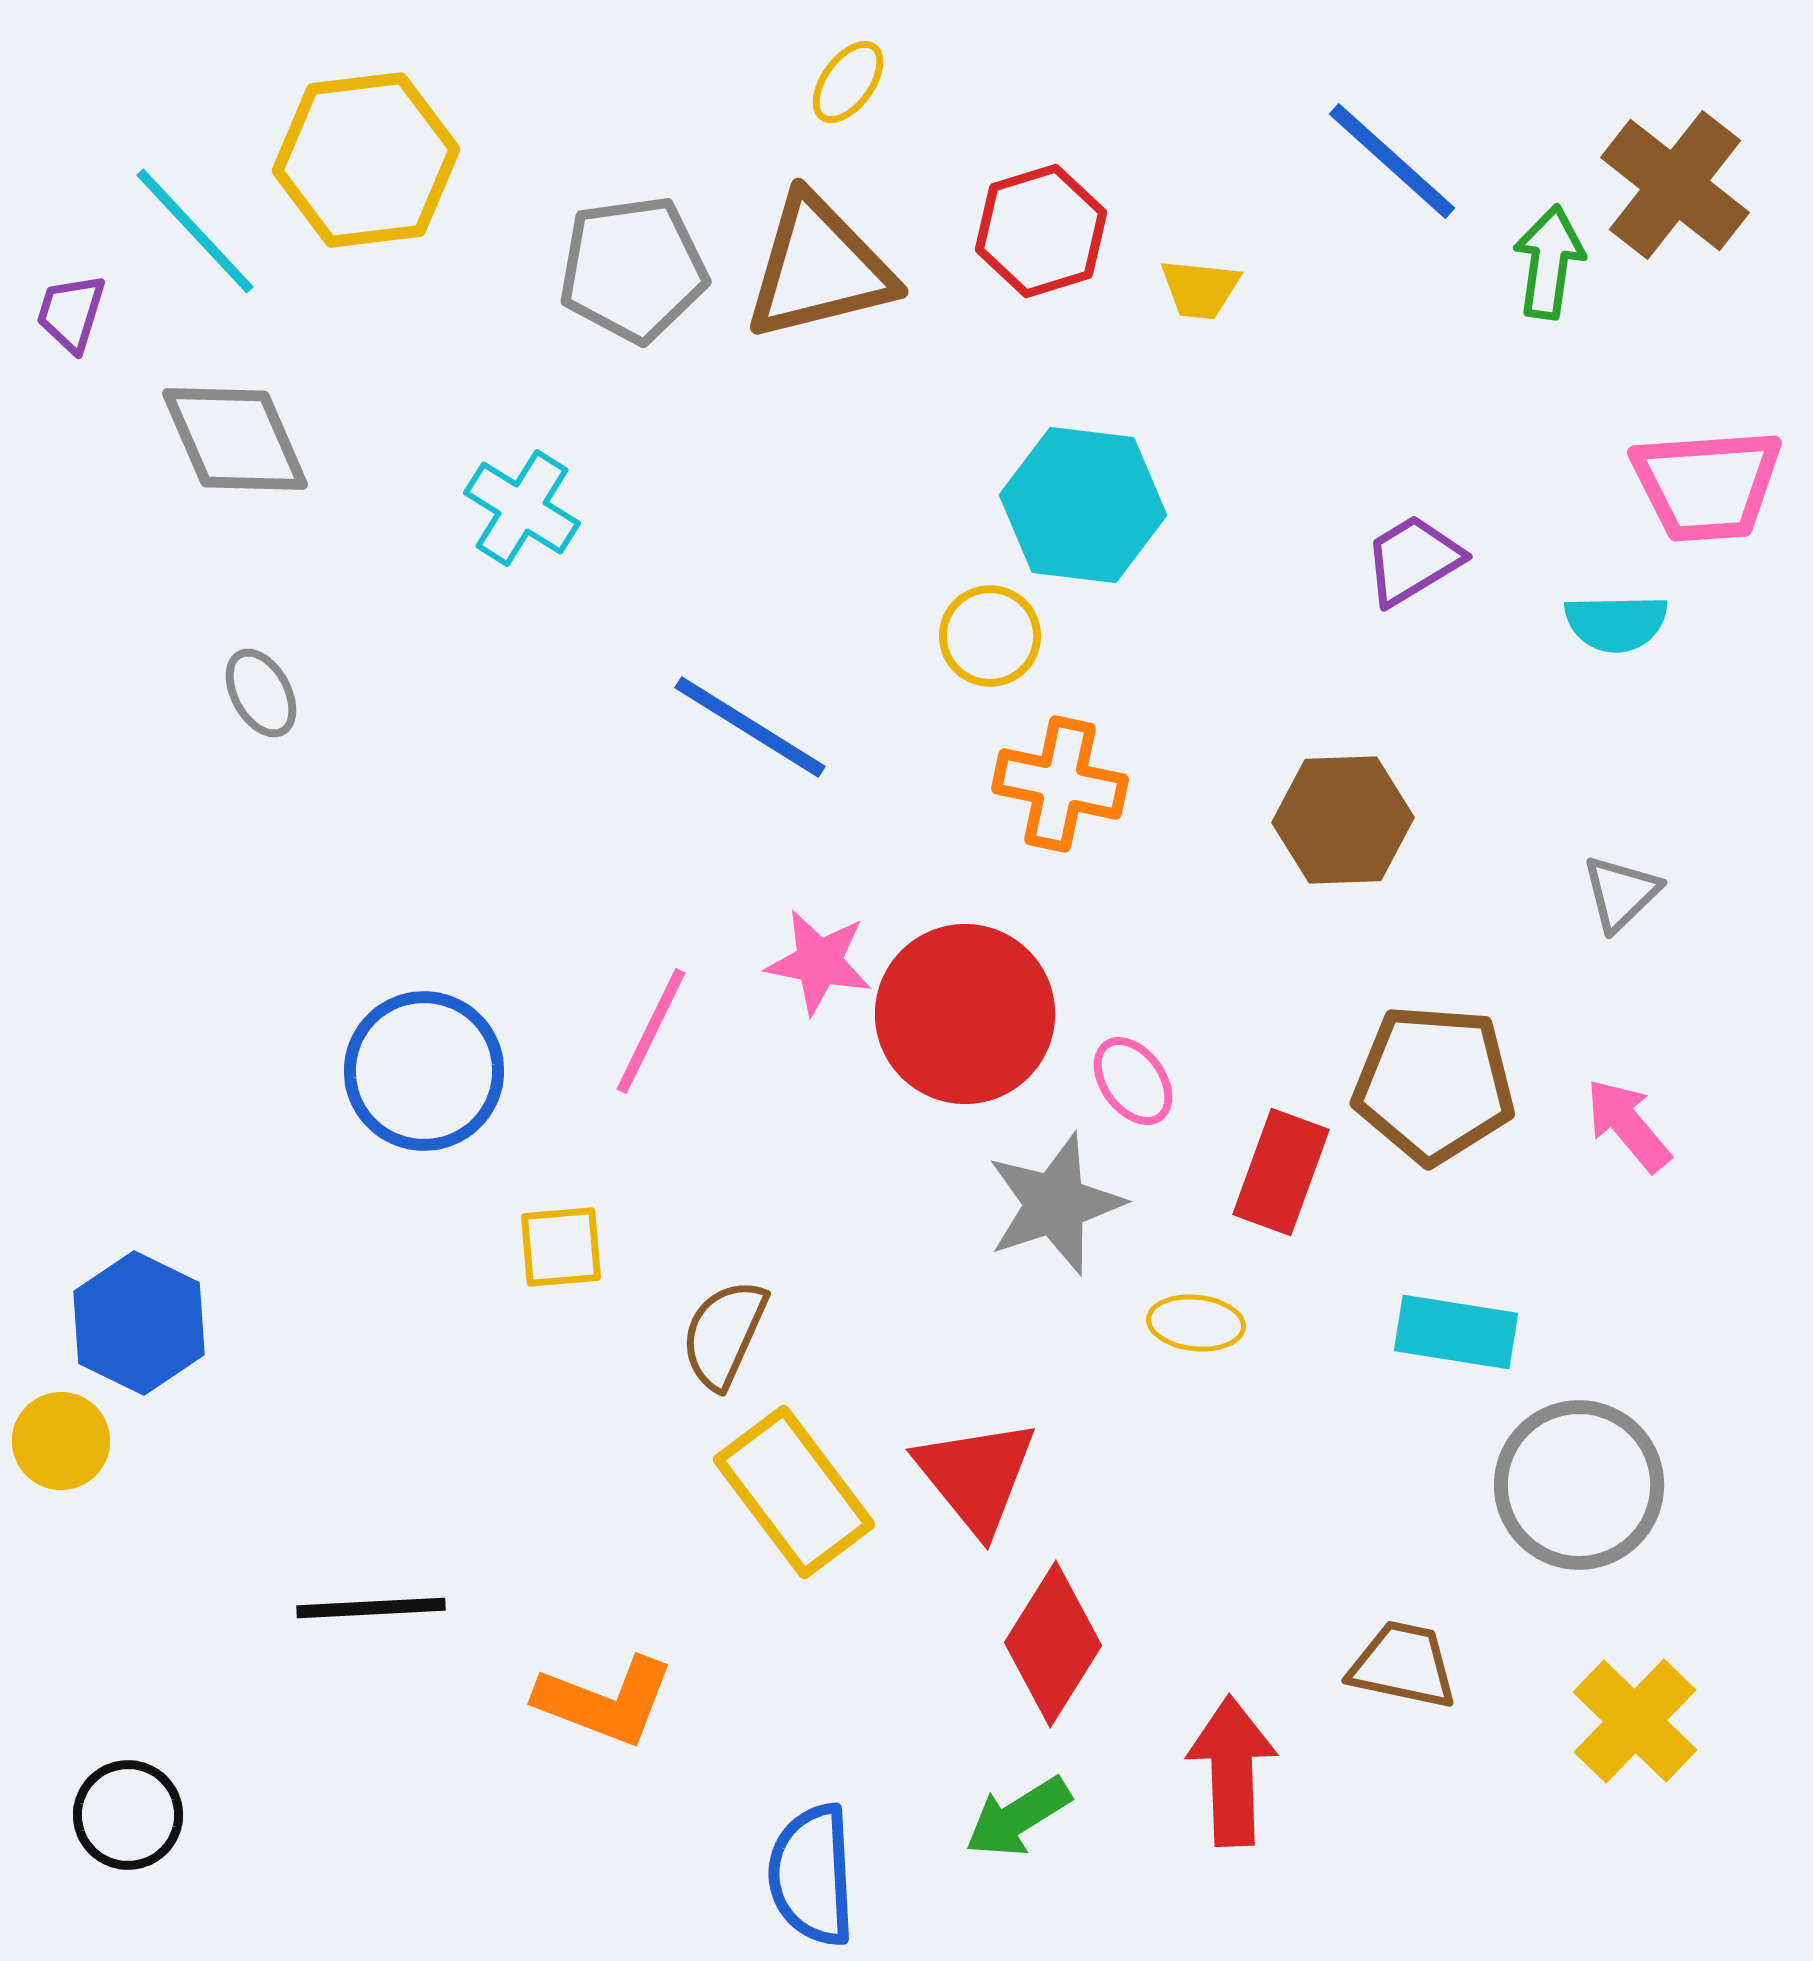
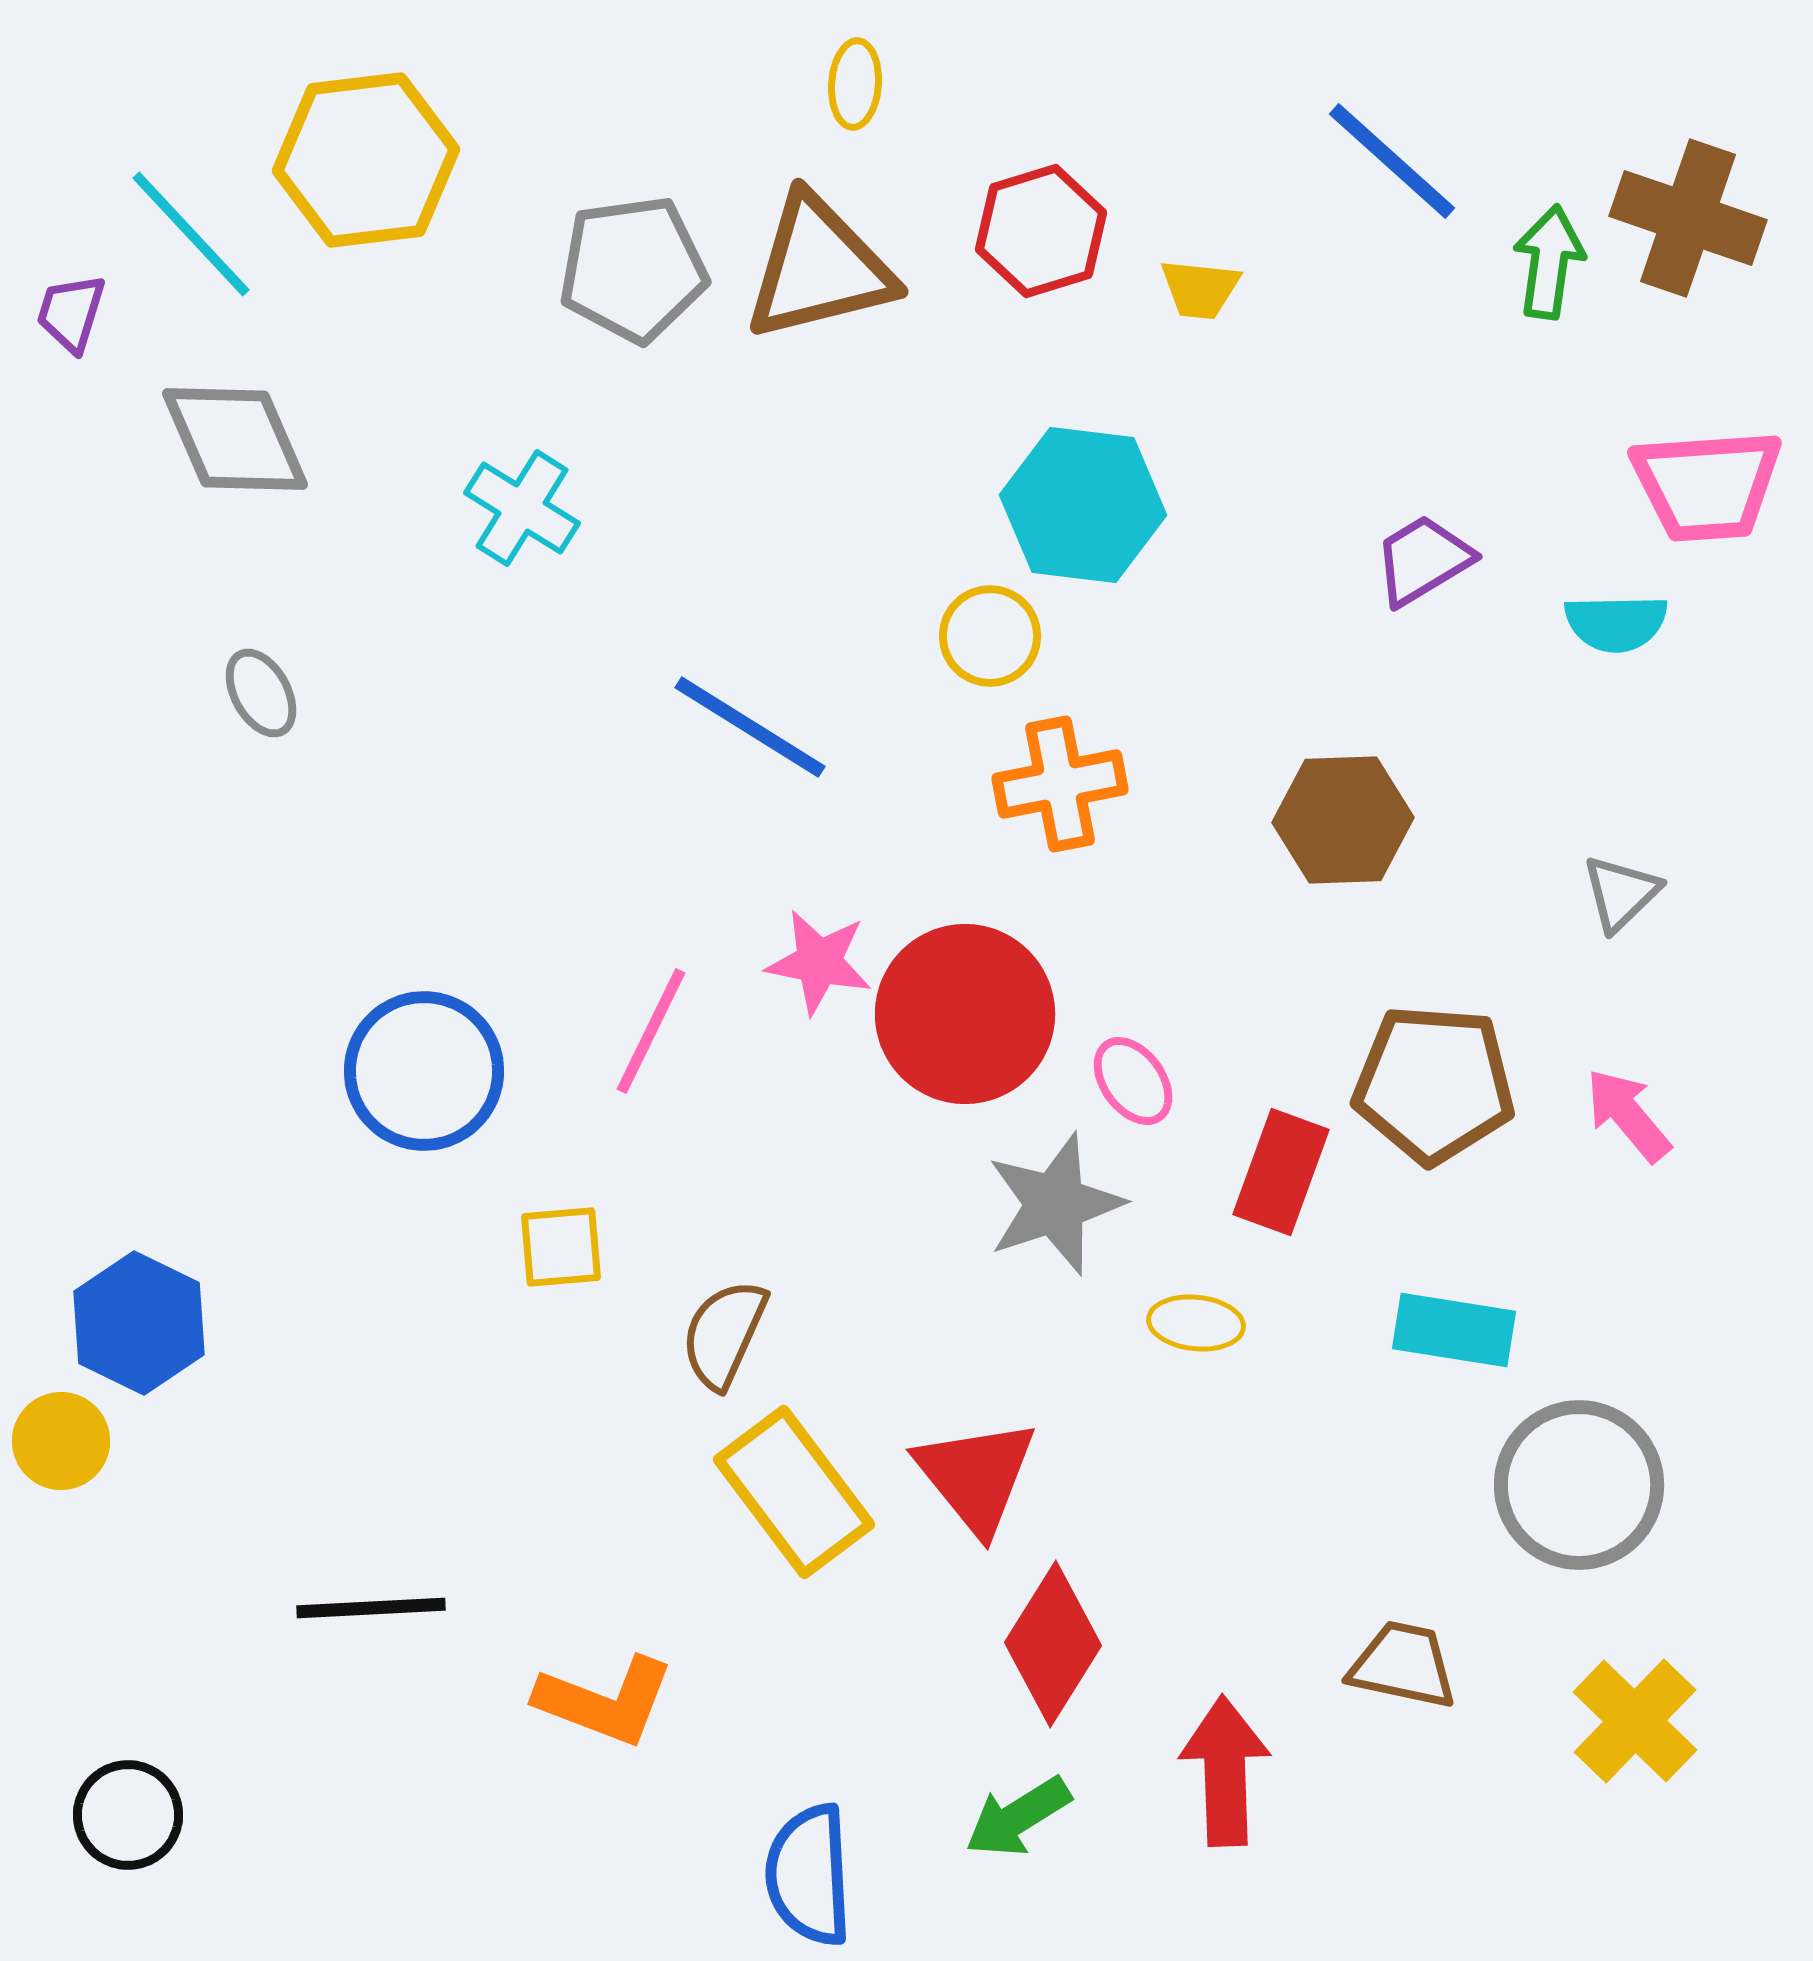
yellow ellipse at (848, 82): moved 7 px right, 2 px down; rotated 32 degrees counterclockwise
brown cross at (1675, 185): moved 13 px right, 33 px down; rotated 19 degrees counterclockwise
cyan line at (195, 231): moved 4 px left, 3 px down
purple trapezoid at (1413, 560): moved 10 px right
orange cross at (1060, 784): rotated 23 degrees counterclockwise
pink arrow at (1628, 1125): moved 10 px up
cyan rectangle at (1456, 1332): moved 2 px left, 2 px up
red arrow at (1232, 1771): moved 7 px left
blue semicircle at (812, 1875): moved 3 px left
